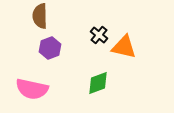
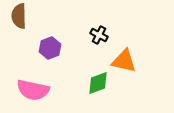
brown semicircle: moved 21 px left
black cross: rotated 12 degrees counterclockwise
orange triangle: moved 14 px down
pink semicircle: moved 1 px right, 1 px down
